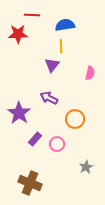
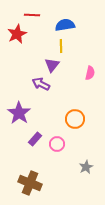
red star: moved 1 px left; rotated 24 degrees counterclockwise
purple arrow: moved 8 px left, 14 px up
